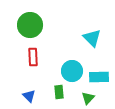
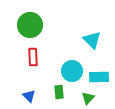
cyan triangle: moved 2 px down
